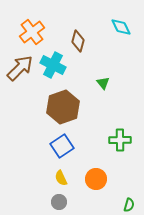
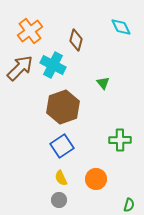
orange cross: moved 2 px left, 1 px up
brown diamond: moved 2 px left, 1 px up
gray circle: moved 2 px up
